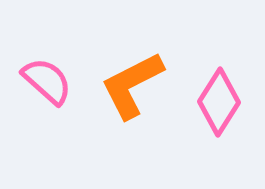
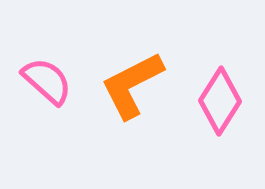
pink diamond: moved 1 px right, 1 px up
